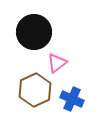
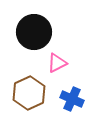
pink triangle: rotated 10 degrees clockwise
brown hexagon: moved 6 px left, 3 px down
